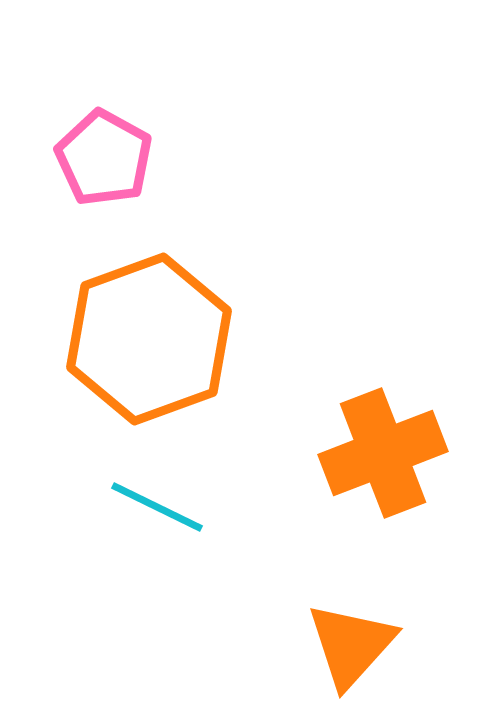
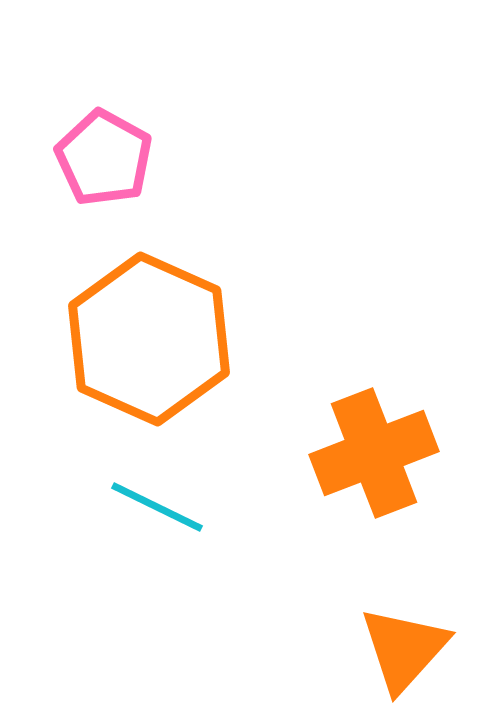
orange hexagon: rotated 16 degrees counterclockwise
orange cross: moved 9 px left
orange triangle: moved 53 px right, 4 px down
